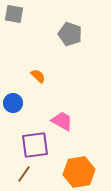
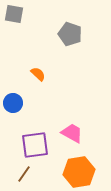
orange semicircle: moved 2 px up
pink trapezoid: moved 10 px right, 12 px down
